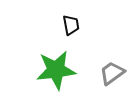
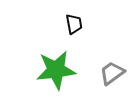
black trapezoid: moved 3 px right, 1 px up
